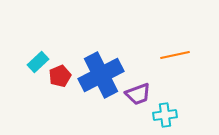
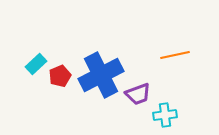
cyan rectangle: moved 2 px left, 2 px down
